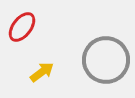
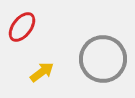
gray circle: moved 3 px left, 1 px up
